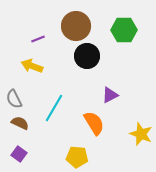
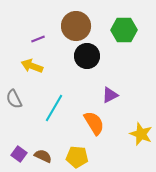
brown semicircle: moved 23 px right, 33 px down
